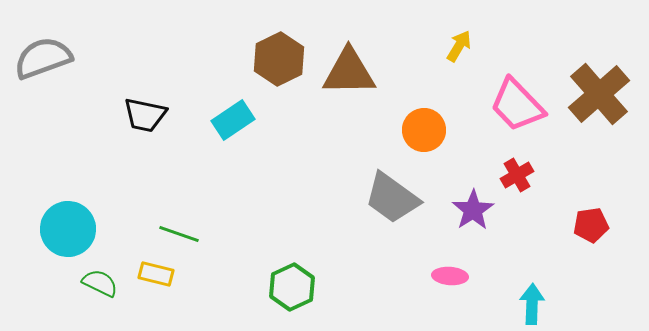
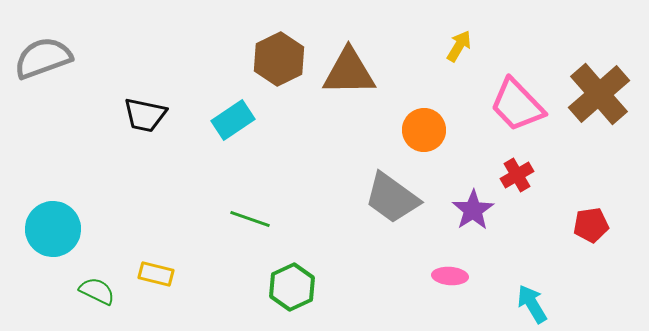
cyan circle: moved 15 px left
green line: moved 71 px right, 15 px up
green semicircle: moved 3 px left, 8 px down
cyan arrow: rotated 33 degrees counterclockwise
